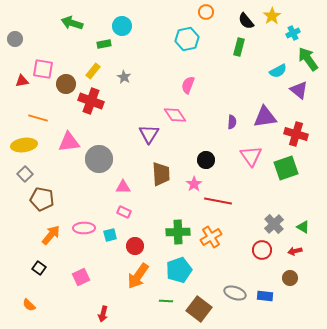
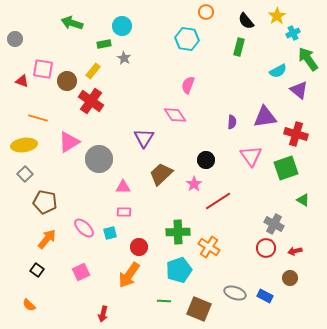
yellow star at (272, 16): moved 5 px right
cyan hexagon at (187, 39): rotated 20 degrees clockwise
gray star at (124, 77): moved 19 px up
red triangle at (22, 81): rotated 32 degrees clockwise
brown circle at (66, 84): moved 1 px right, 3 px up
red cross at (91, 101): rotated 15 degrees clockwise
purple triangle at (149, 134): moved 5 px left, 4 px down
pink triangle at (69, 142): rotated 25 degrees counterclockwise
brown trapezoid at (161, 174): rotated 130 degrees counterclockwise
brown pentagon at (42, 199): moved 3 px right, 3 px down
red line at (218, 201): rotated 44 degrees counterclockwise
pink rectangle at (124, 212): rotated 24 degrees counterclockwise
gray cross at (274, 224): rotated 18 degrees counterclockwise
green triangle at (303, 227): moved 27 px up
pink ellipse at (84, 228): rotated 45 degrees clockwise
orange arrow at (51, 235): moved 4 px left, 4 px down
cyan square at (110, 235): moved 2 px up
orange cross at (211, 237): moved 2 px left, 10 px down; rotated 25 degrees counterclockwise
red circle at (135, 246): moved 4 px right, 1 px down
red circle at (262, 250): moved 4 px right, 2 px up
black square at (39, 268): moved 2 px left, 2 px down
orange arrow at (138, 276): moved 9 px left, 1 px up
pink square at (81, 277): moved 5 px up
blue rectangle at (265, 296): rotated 21 degrees clockwise
green line at (166, 301): moved 2 px left
brown square at (199, 309): rotated 15 degrees counterclockwise
